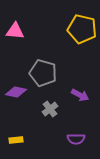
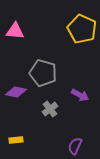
yellow pentagon: rotated 12 degrees clockwise
purple semicircle: moved 1 px left, 7 px down; rotated 114 degrees clockwise
